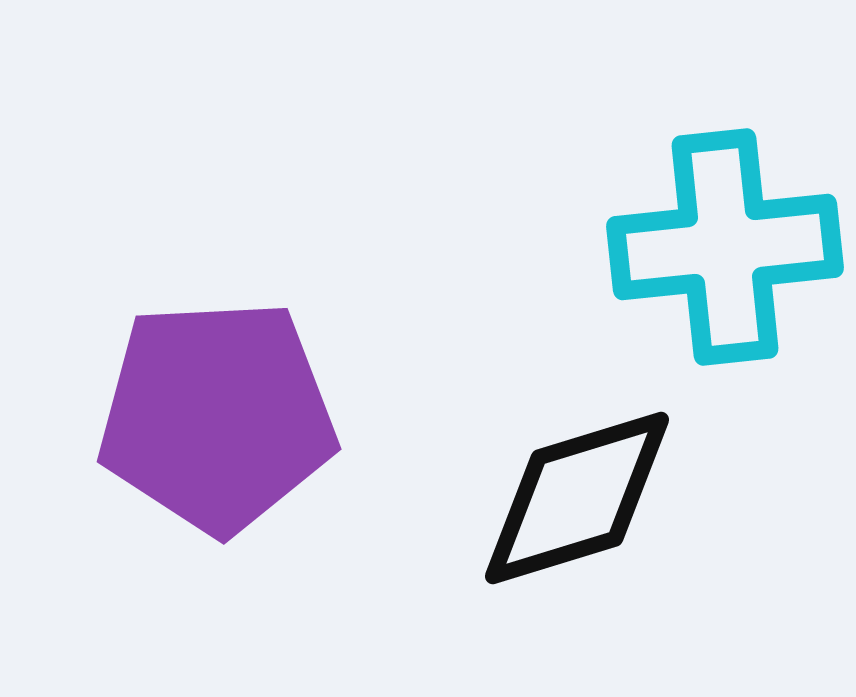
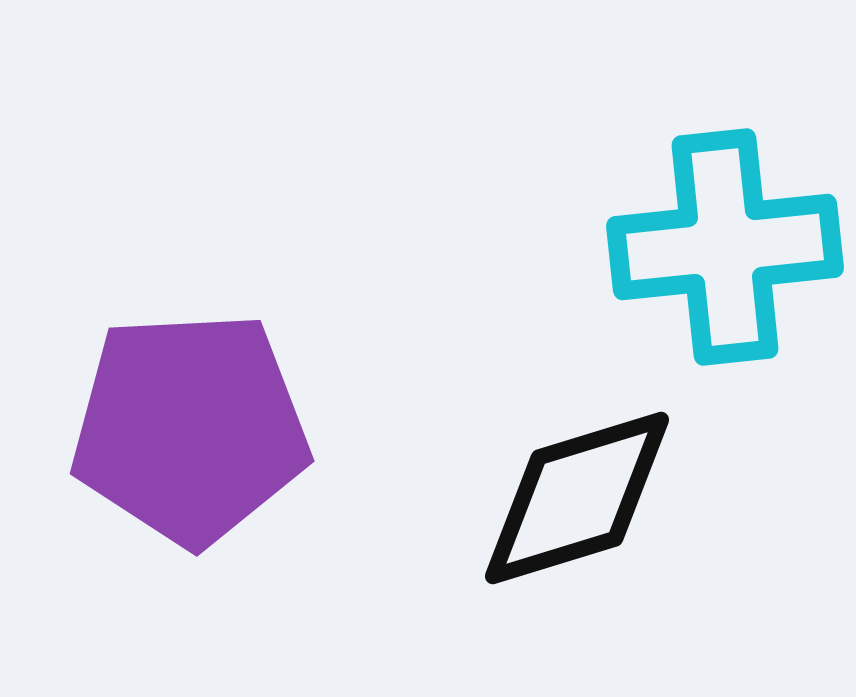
purple pentagon: moved 27 px left, 12 px down
